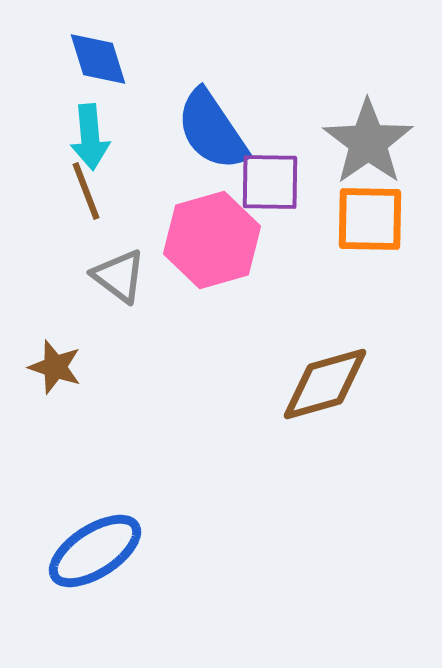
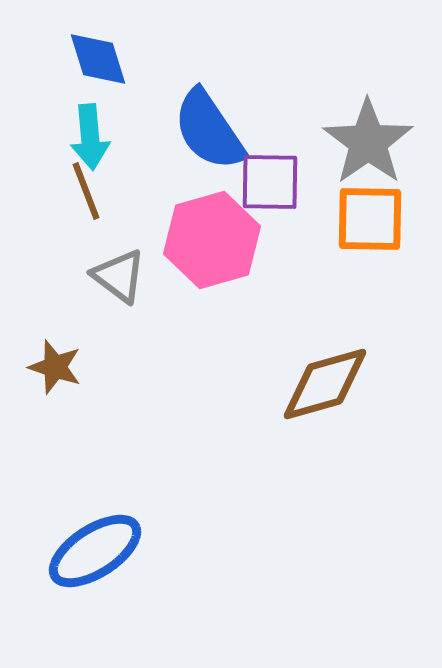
blue semicircle: moved 3 px left
